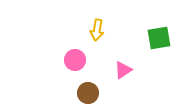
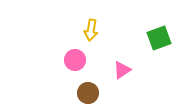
yellow arrow: moved 6 px left
green square: rotated 10 degrees counterclockwise
pink triangle: moved 1 px left
